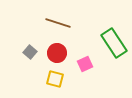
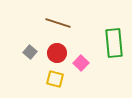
green rectangle: rotated 28 degrees clockwise
pink square: moved 4 px left, 1 px up; rotated 21 degrees counterclockwise
